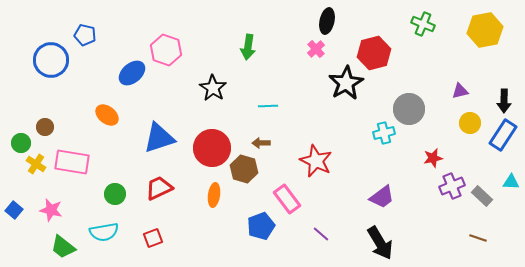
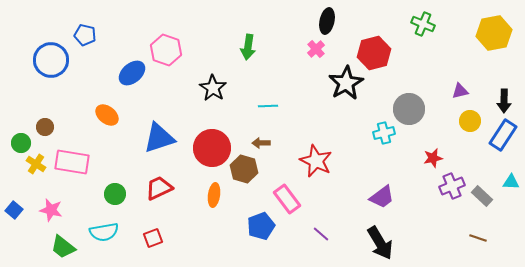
yellow hexagon at (485, 30): moved 9 px right, 3 px down
yellow circle at (470, 123): moved 2 px up
